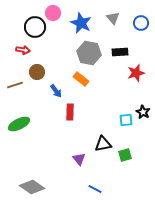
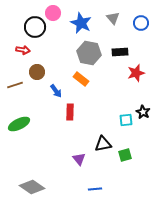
blue line: rotated 32 degrees counterclockwise
